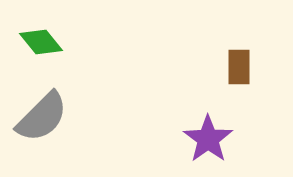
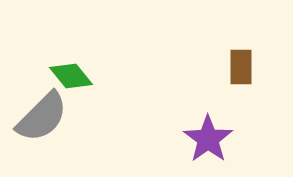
green diamond: moved 30 px right, 34 px down
brown rectangle: moved 2 px right
